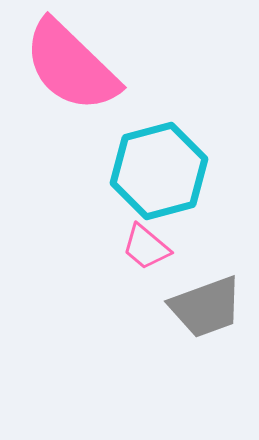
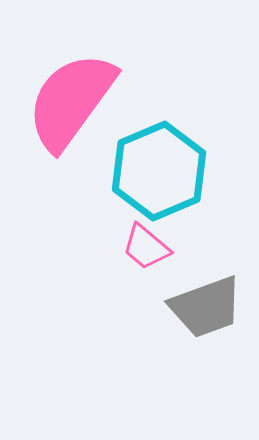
pink semicircle: moved 35 px down; rotated 82 degrees clockwise
cyan hexagon: rotated 8 degrees counterclockwise
